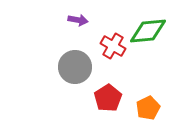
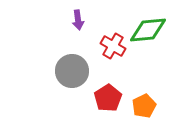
purple arrow: rotated 72 degrees clockwise
green diamond: moved 1 px up
gray circle: moved 3 px left, 4 px down
orange pentagon: moved 4 px left, 2 px up
